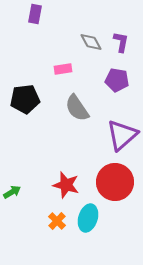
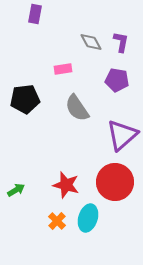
green arrow: moved 4 px right, 2 px up
